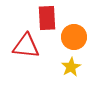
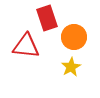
red rectangle: rotated 15 degrees counterclockwise
